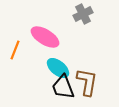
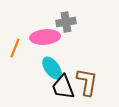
gray cross: moved 17 px left, 8 px down; rotated 18 degrees clockwise
pink ellipse: rotated 36 degrees counterclockwise
orange line: moved 2 px up
cyan ellipse: moved 6 px left; rotated 15 degrees clockwise
